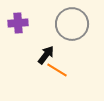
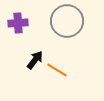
gray circle: moved 5 px left, 3 px up
black arrow: moved 11 px left, 5 px down
